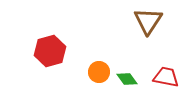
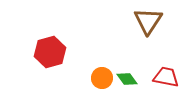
red hexagon: moved 1 px down
orange circle: moved 3 px right, 6 px down
